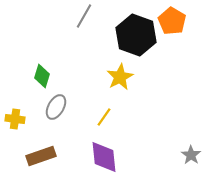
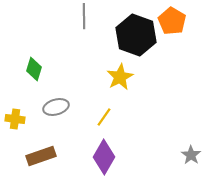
gray line: rotated 30 degrees counterclockwise
green diamond: moved 8 px left, 7 px up
gray ellipse: rotated 45 degrees clockwise
purple diamond: rotated 36 degrees clockwise
